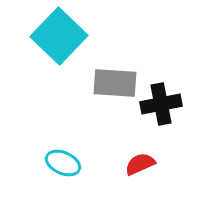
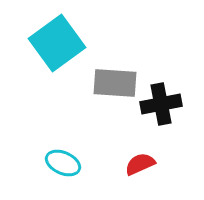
cyan square: moved 2 px left, 7 px down; rotated 10 degrees clockwise
